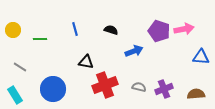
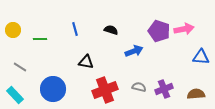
red cross: moved 5 px down
cyan rectangle: rotated 12 degrees counterclockwise
